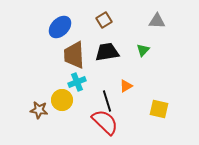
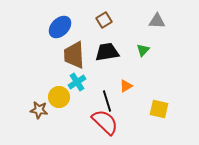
cyan cross: rotated 12 degrees counterclockwise
yellow circle: moved 3 px left, 3 px up
